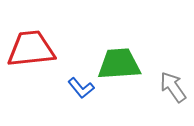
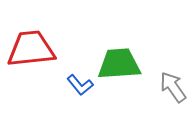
blue L-shape: moved 1 px left, 3 px up
